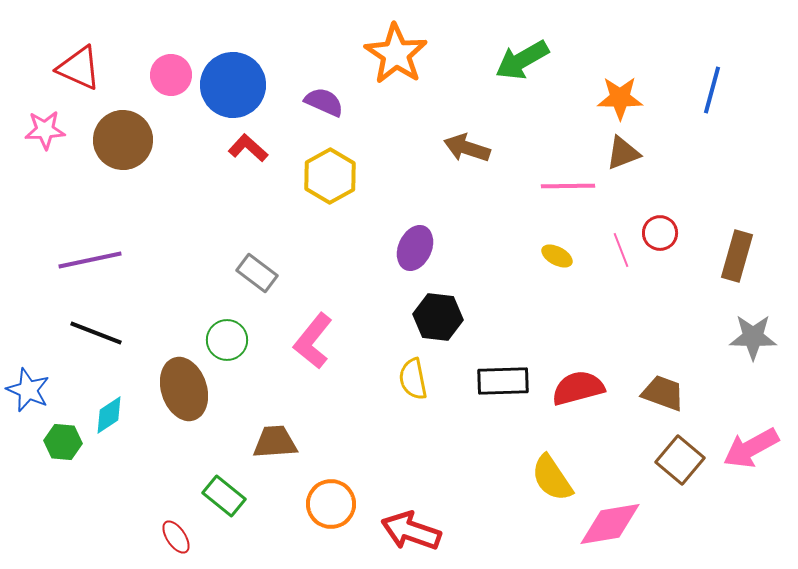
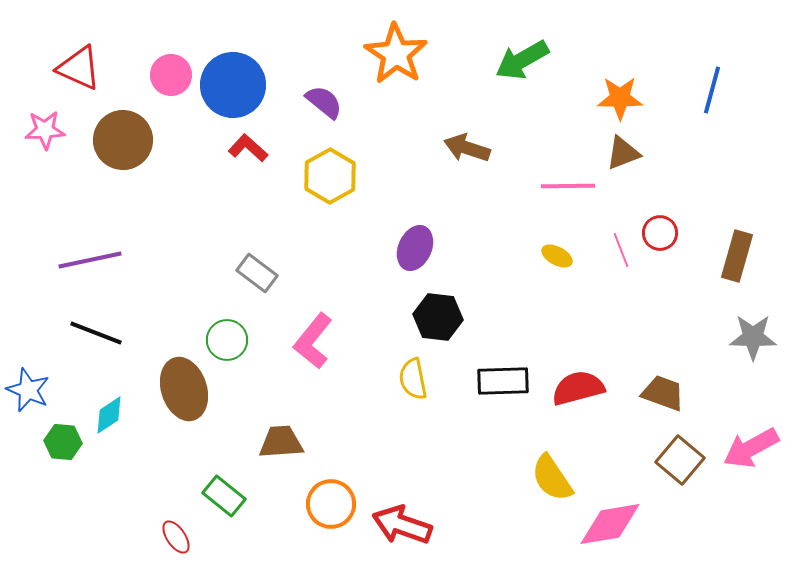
purple semicircle at (324, 102): rotated 15 degrees clockwise
brown trapezoid at (275, 442): moved 6 px right
red arrow at (411, 531): moved 9 px left, 6 px up
